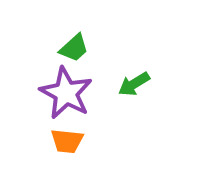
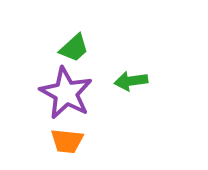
green arrow: moved 3 px left, 3 px up; rotated 24 degrees clockwise
